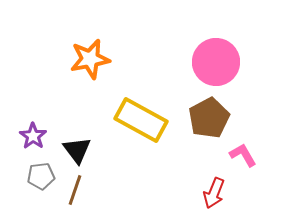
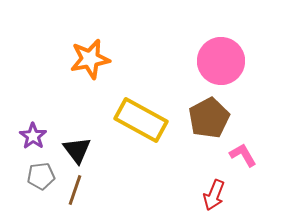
pink circle: moved 5 px right, 1 px up
red arrow: moved 2 px down
